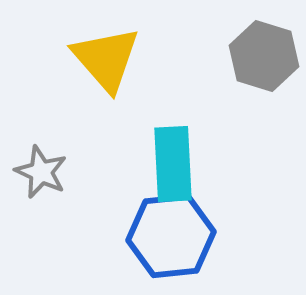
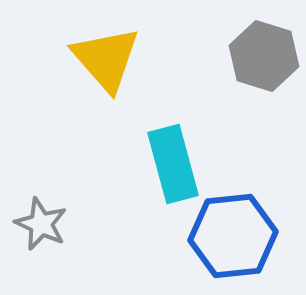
cyan rectangle: rotated 12 degrees counterclockwise
gray star: moved 52 px down
blue hexagon: moved 62 px right
